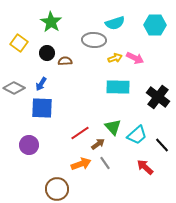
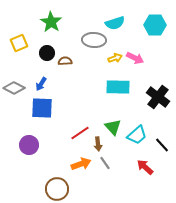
yellow square: rotated 30 degrees clockwise
brown arrow: rotated 120 degrees clockwise
